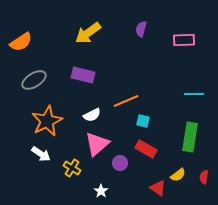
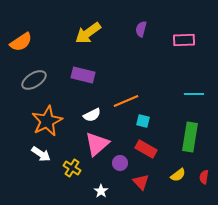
red triangle: moved 17 px left, 6 px up; rotated 12 degrees clockwise
